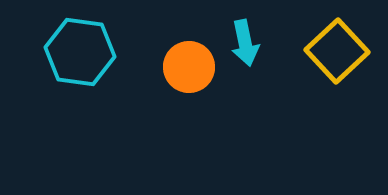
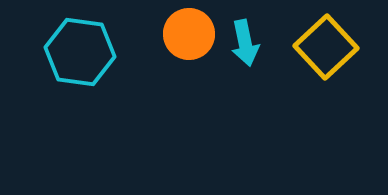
yellow square: moved 11 px left, 4 px up
orange circle: moved 33 px up
